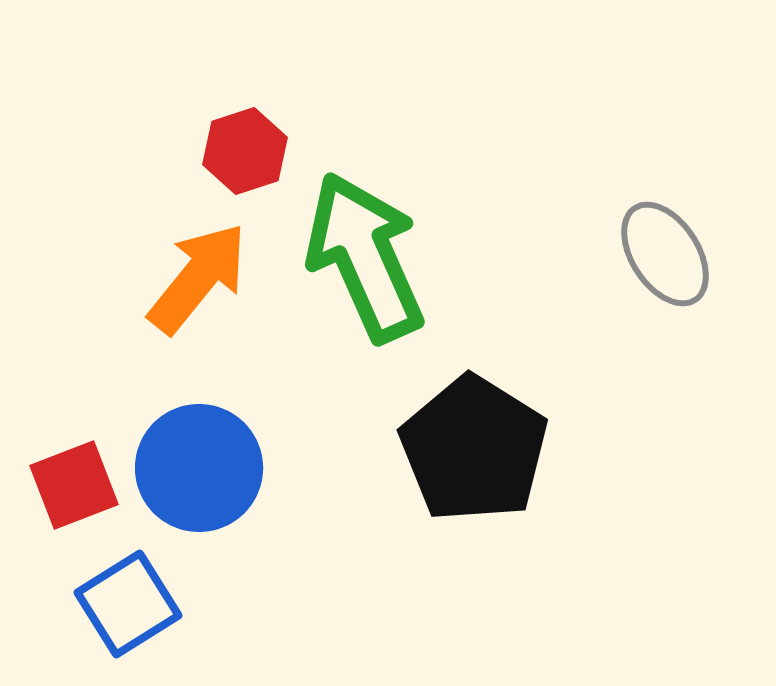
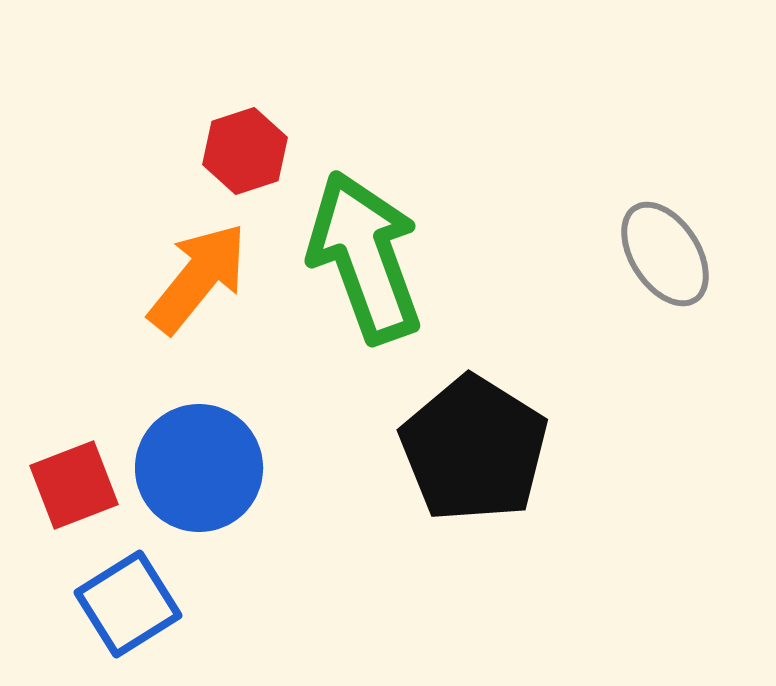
green arrow: rotated 4 degrees clockwise
